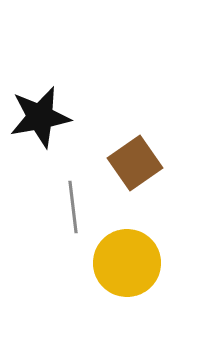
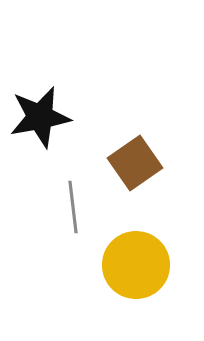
yellow circle: moved 9 px right, 2 px down
